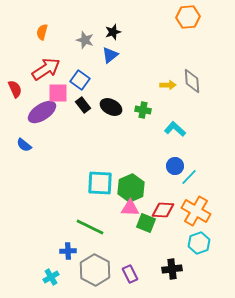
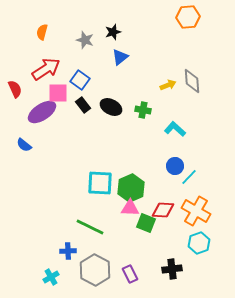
blue triangle: moved 10 px right, 2 px down
yellow arrow: rotated 21 degrees counterclockwise
